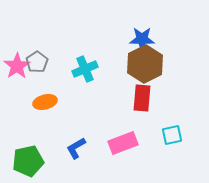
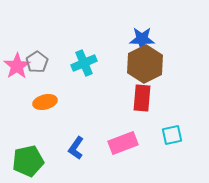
cyan cross: moved 1 px left, 6 px up
blue L-shape: rotated 25 degrees counterclockwise
